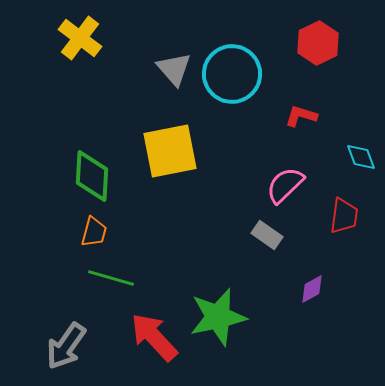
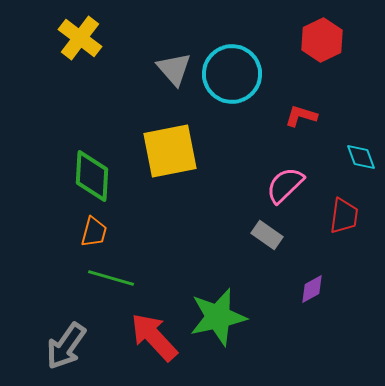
red hexagon: moved 4 px right, 3 px up
